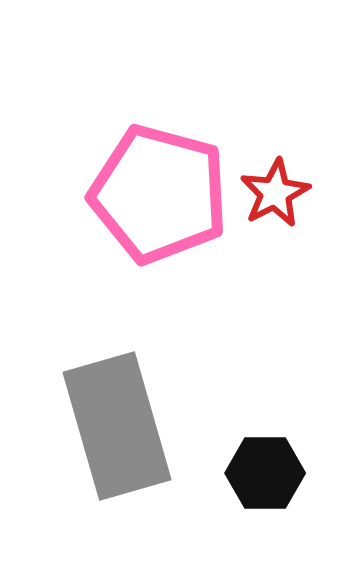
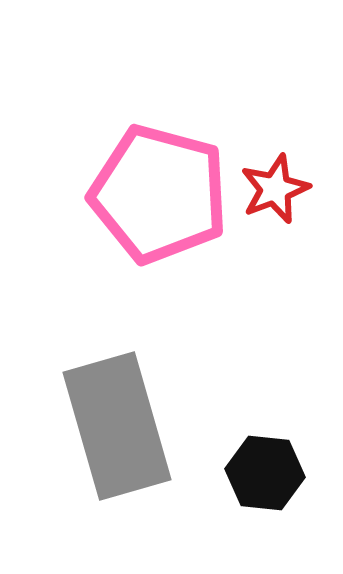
red star: moved 4 px up; rotated 6 degrees clockwise
black hexagon: rotated 6 degrees clockwise
